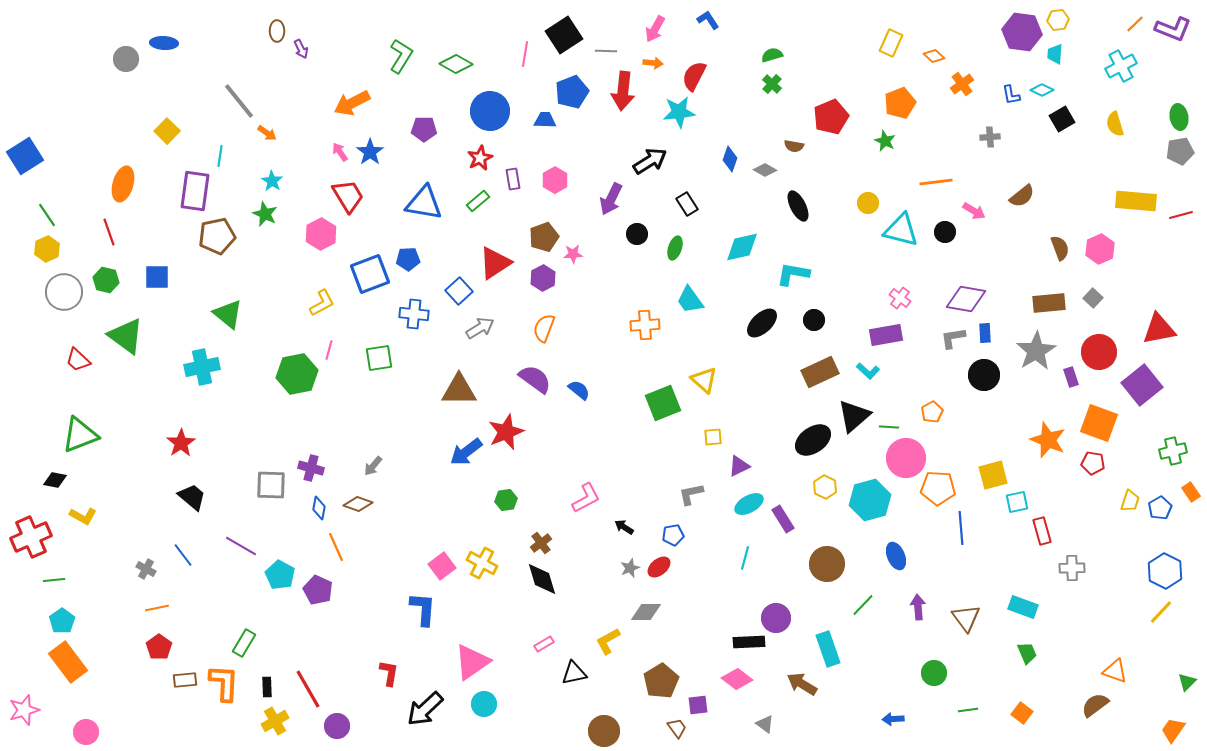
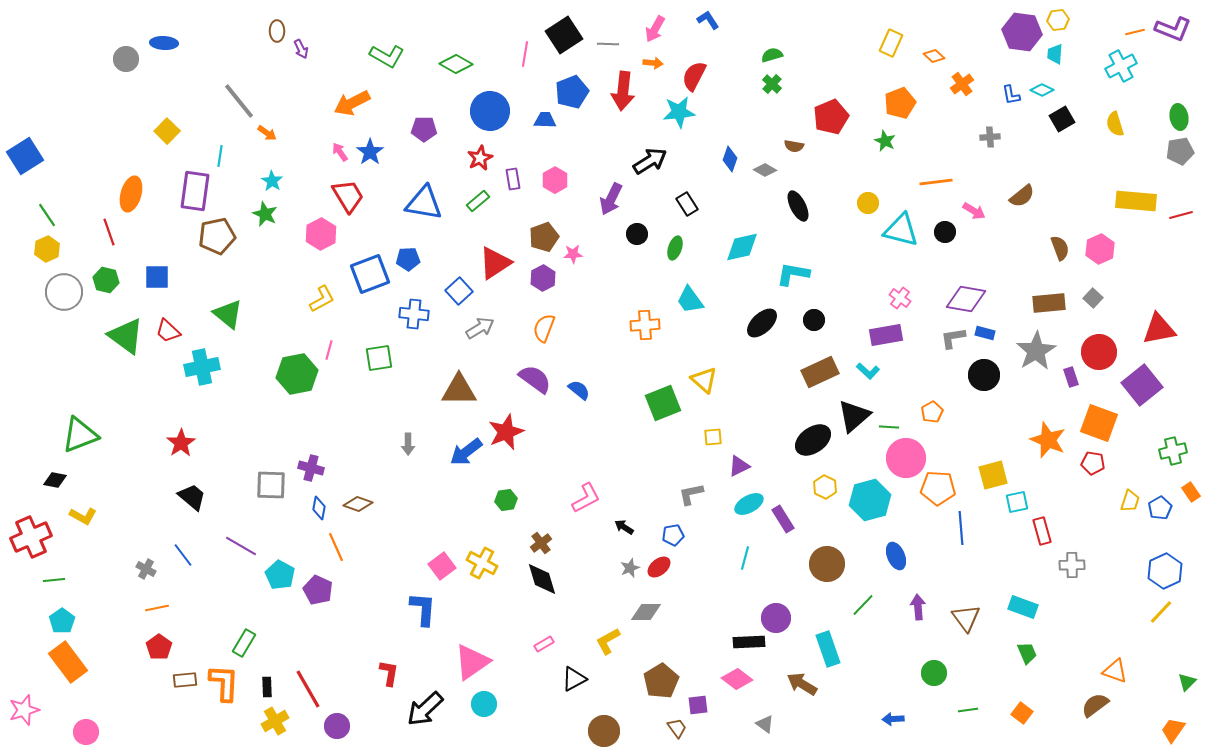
orange line at (1135, 24): moved 8 px down; rotated 30 degrees clockwise
gray line at (606, 51): moved 2 px right, 7 px up
green L-shape at (401, 56): moved 14 px left; rotated 88 degrees clockwise
orange ellipse at (123, 184): moved 8 px right, 10 px down
yellow L-shape at (322, 303): moved 4 px up
blue rectangle at (985, 333): rotated 72 degrees counterclockwise
red trapezoid at (78, 360): moved 90 px right, 29 px up
gray arrow at (373, 466): moved 35 px right, 22 px up; rotated 40 degrees counterclockwise
gray cross at (1072, 568): moved 3 px up
blue hexagon at (1165, 571): rotated 8 degrees clockwise
black triangle at (574, 673): moved 6 px down; rotated 16 degrees counterclockwise
